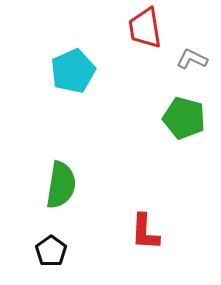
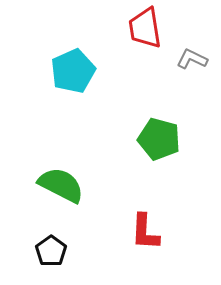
green pentagon: moved 25 px left, 21 px down
green semicircle: rotated 72 degrees counterclockwise
